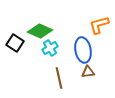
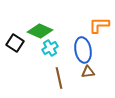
orange L-shape: rotated 15 degrees clockwise
